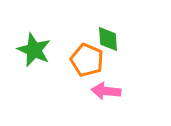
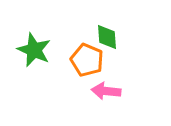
green diamond: moved 1 px left, 2 px up
